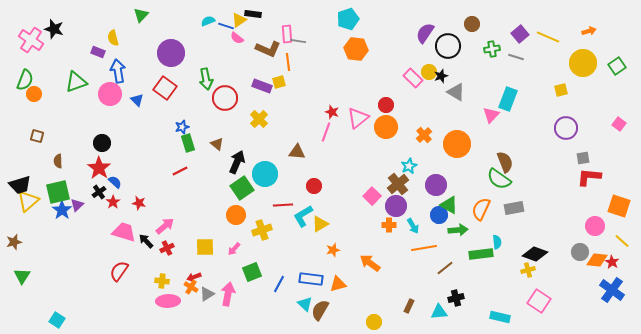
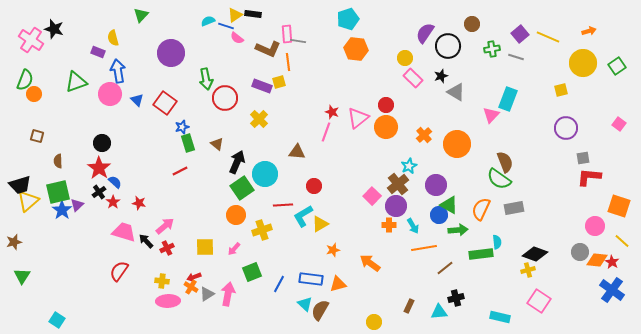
yellow triangle at (239, 20): moved 4 px left, 5 px up
yellow circle at (429, 72): moved 24 px left, 14 px up
red square at (165, 88): moved 15 px down
